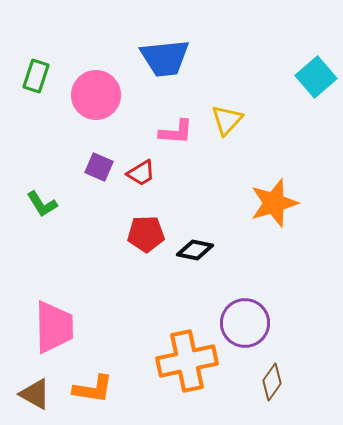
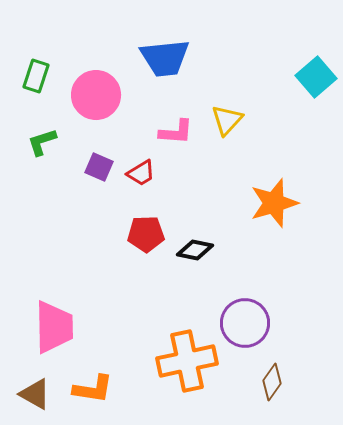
green L-shape: moved 62 px up; rotated 104 degrees clockwise
